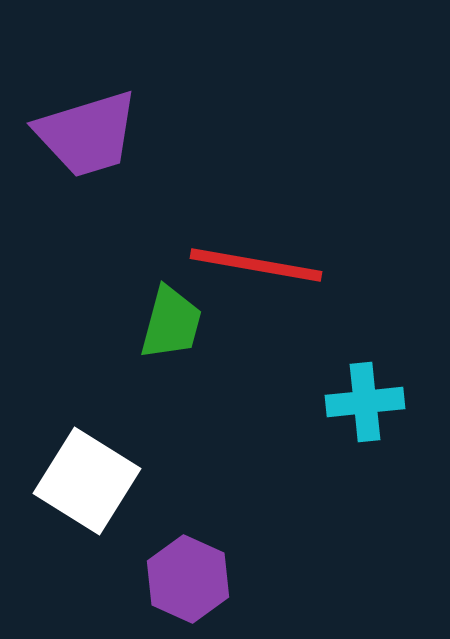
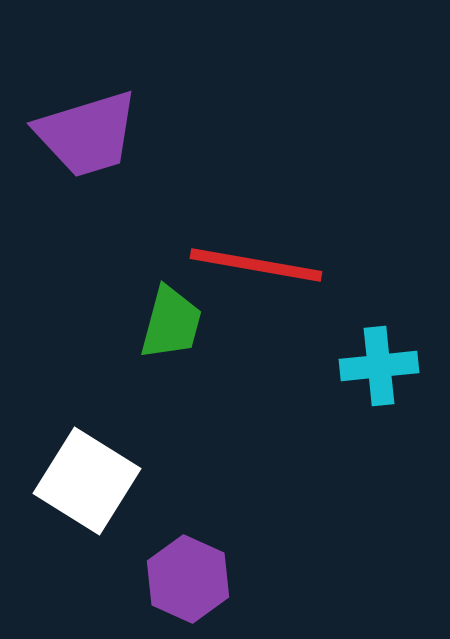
cyan cross: moved 14 px right, 36 px up
